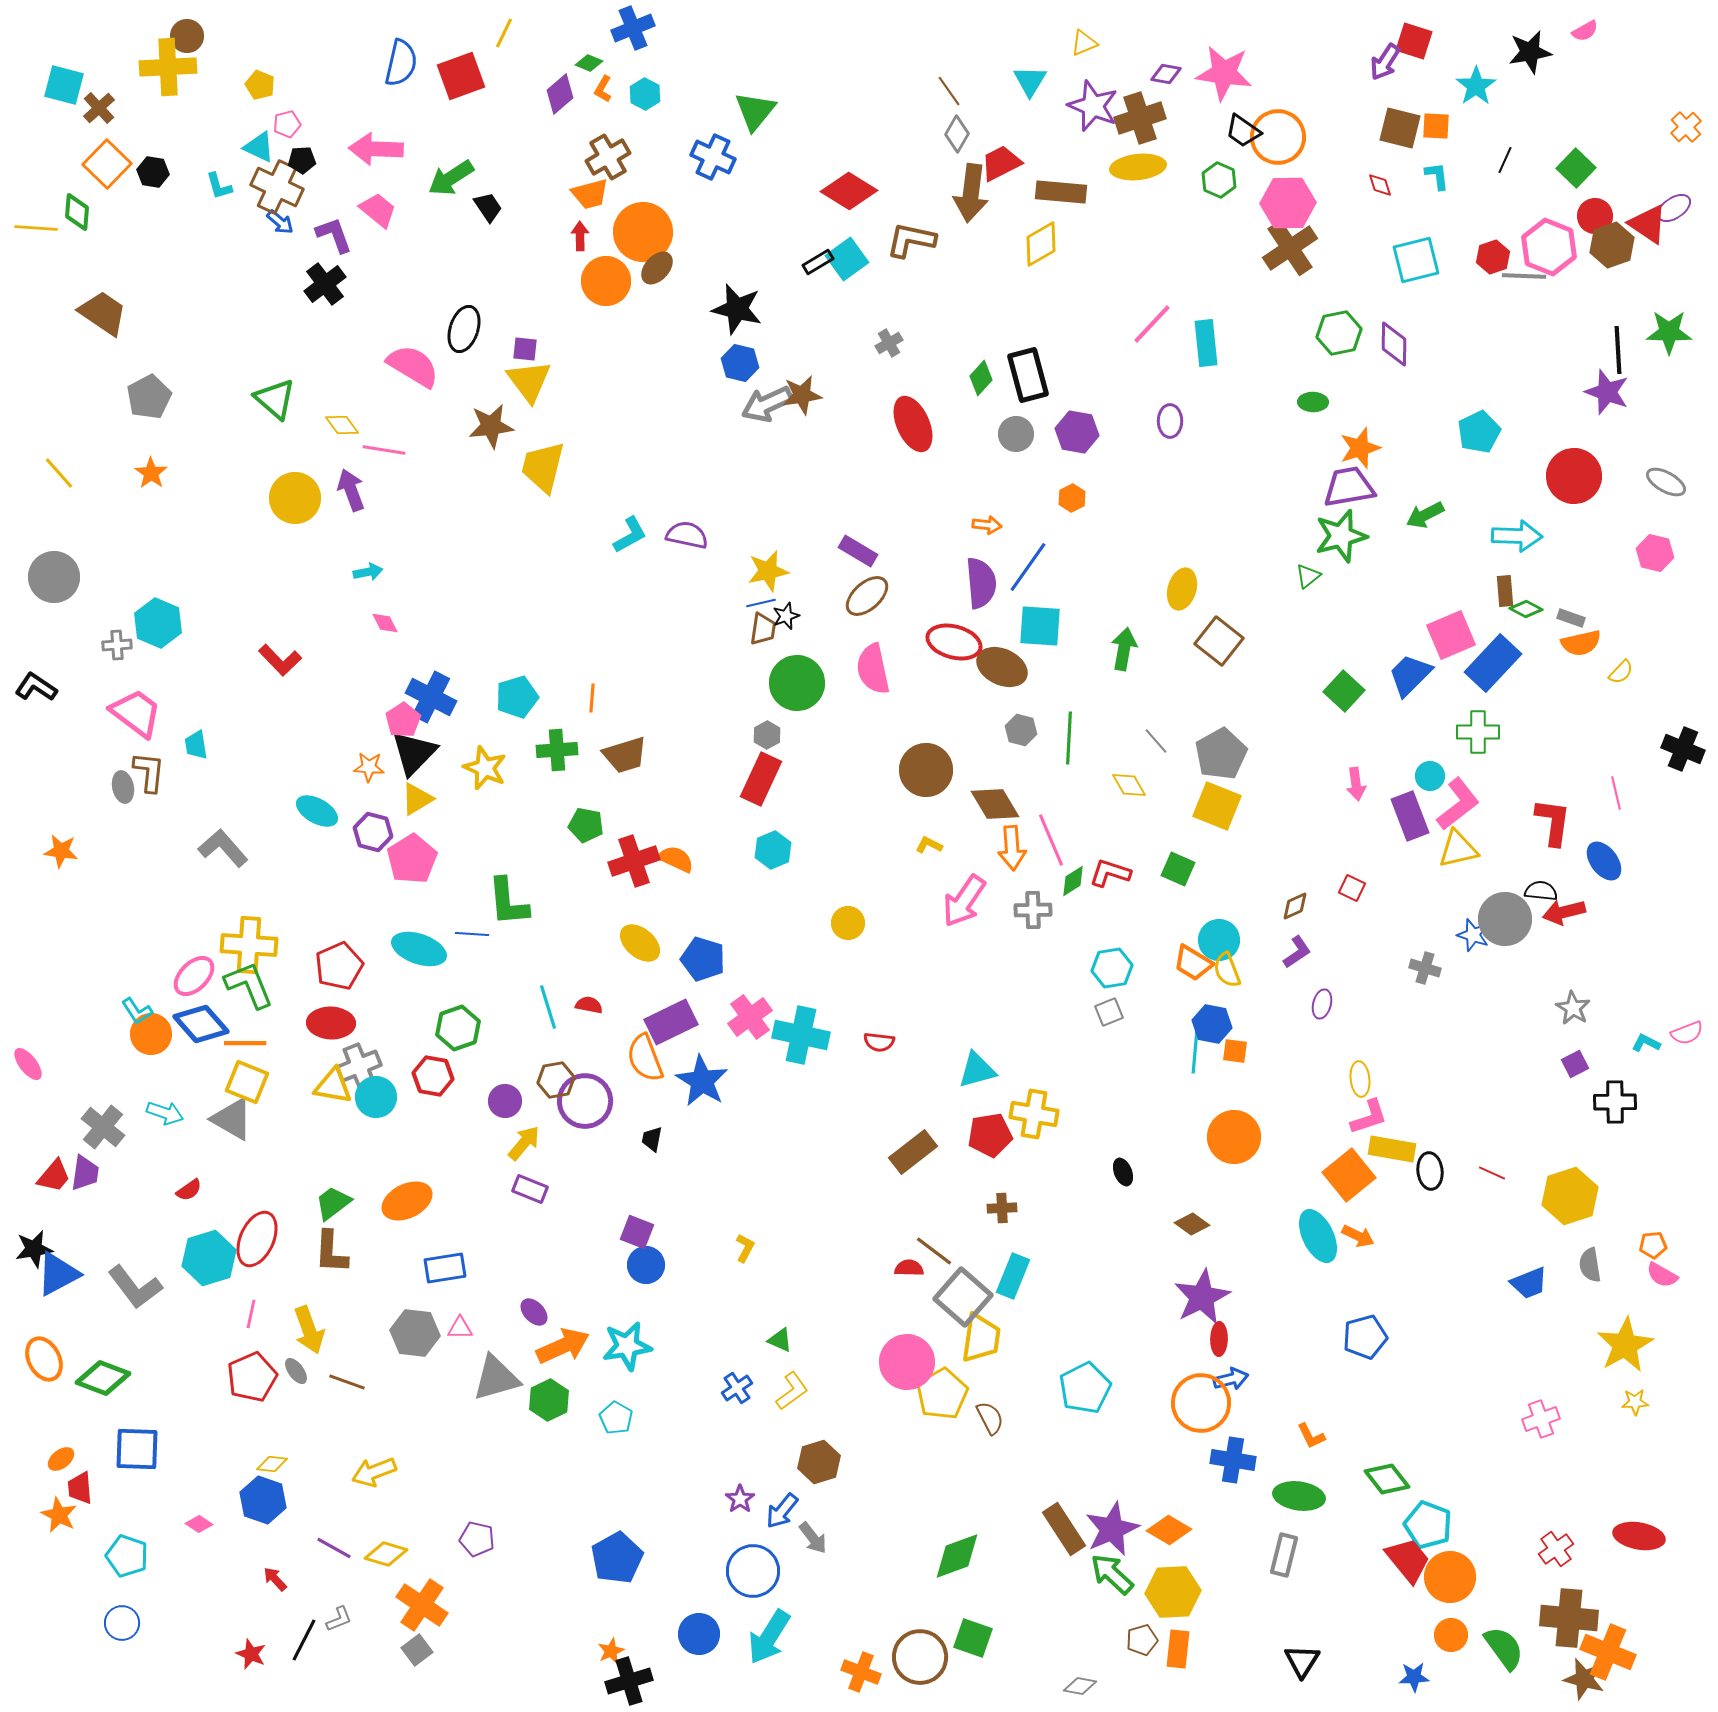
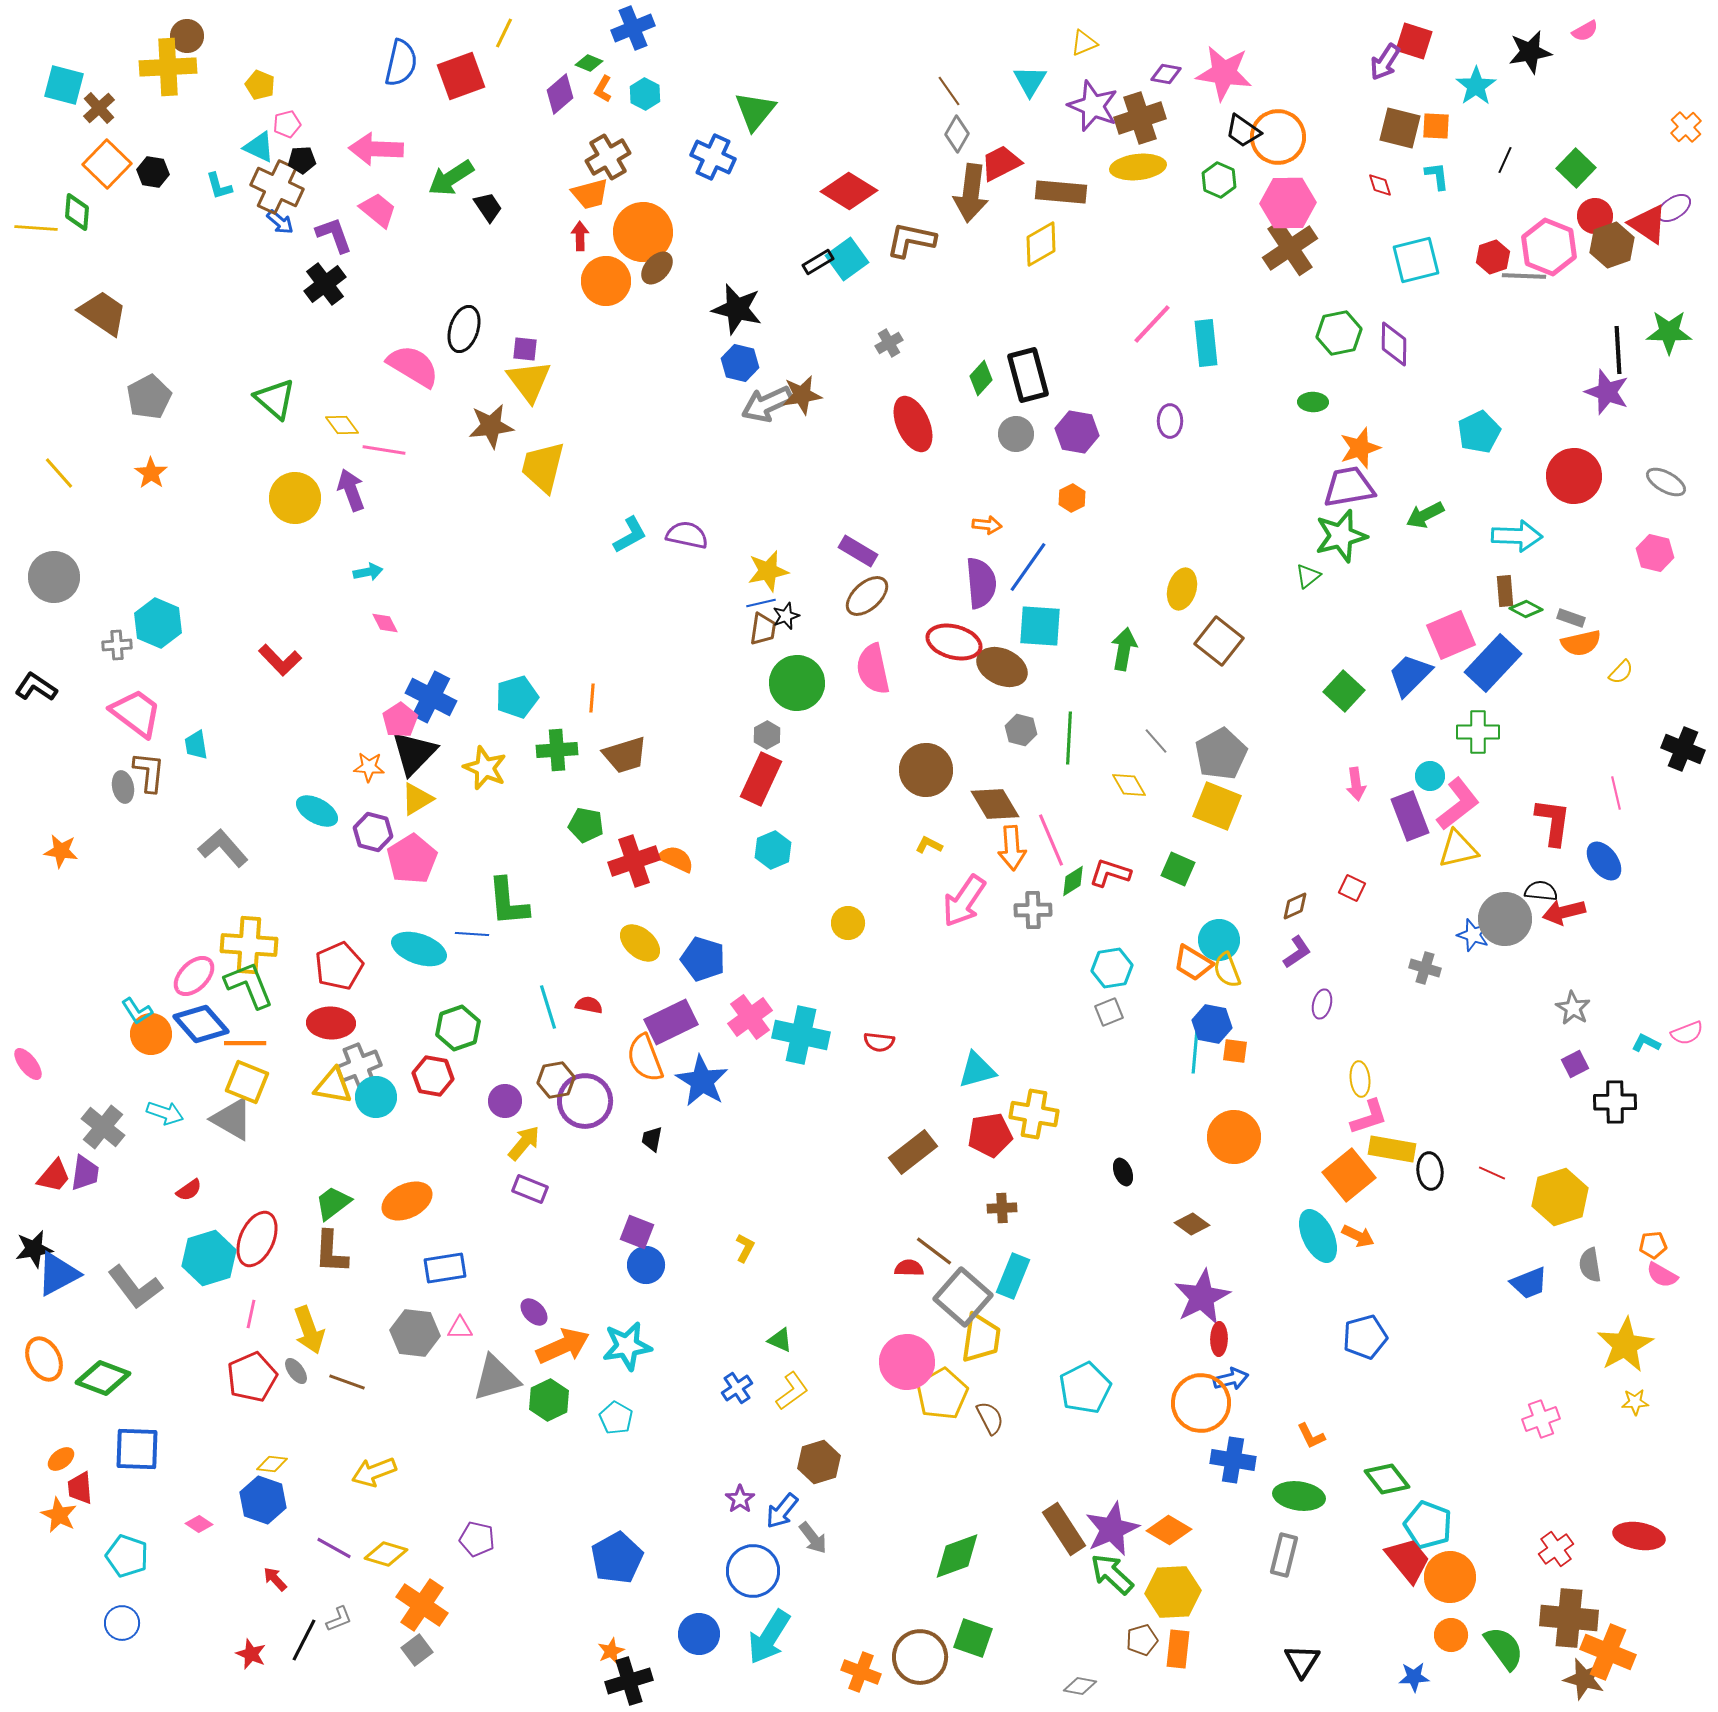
pink pentagon at (403, 720): moved 3 px left
yellow hexagon at (1570, 1196): moved 10 px left, 1 px down
